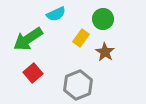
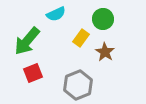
green arrow: moved 1 px left, 2 px down; rotated 16 degrees counterclockwise
red square: rotated 18 degrees clockwise
